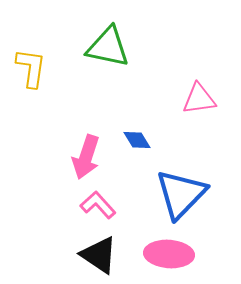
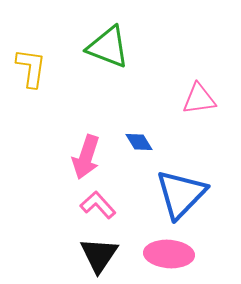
green triangle: rotated 9 degrees clockwise
blue diamond: moved 2 px right, 2 px down
black triangle: rotated 30 degrees clockwise
